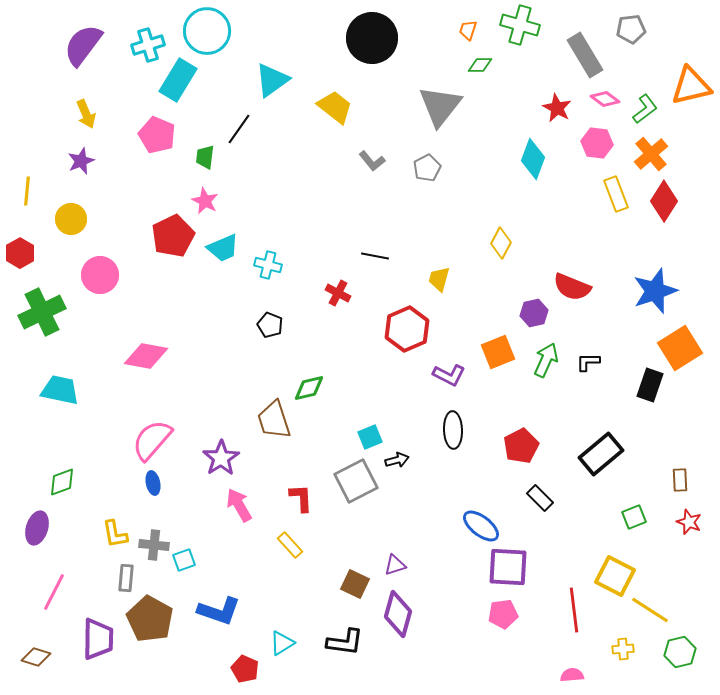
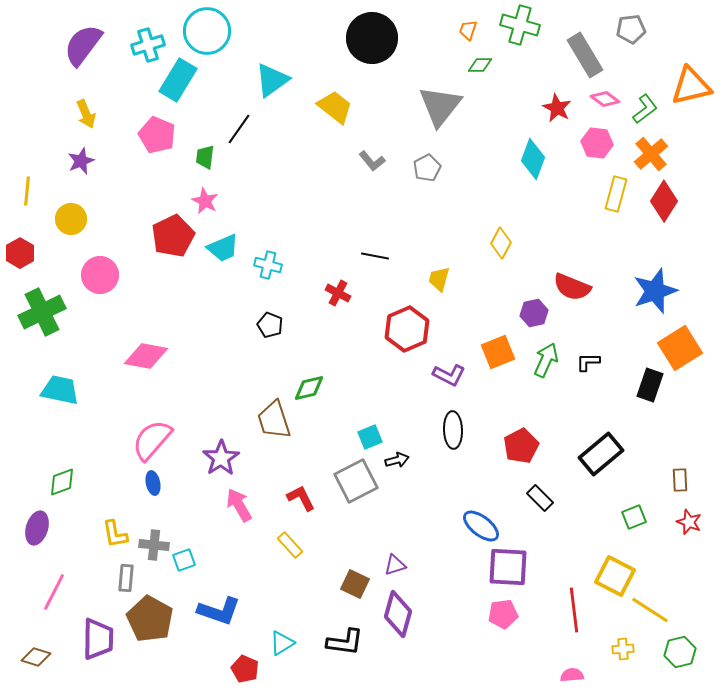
yellow rectangle at (616, 194): rotated 36 degrees clockwise
red L-shape at (301, 498): rotated 24 degrees counterclockwise
